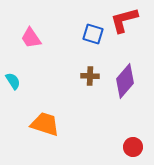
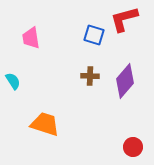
red L-shape: moved 1 px up
blue square: moved 1 px right, 1 px down
pink trapezoid: rotated 25 degrees clockwise
